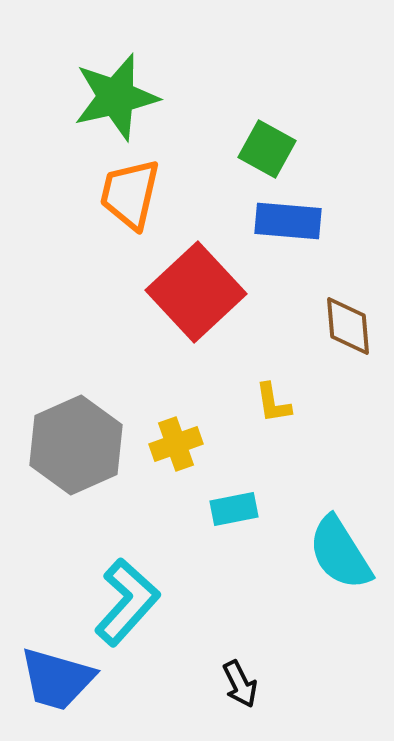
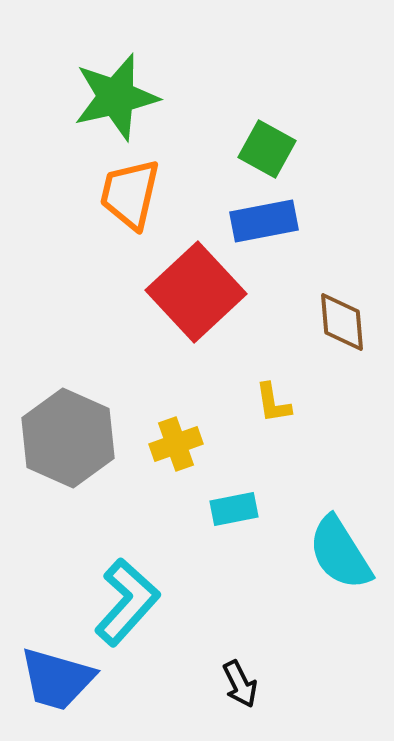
blue rectangle: moved 24 px left; rotated 16 degrees counterclockwise
brown diamond: moved 6 px left, 4 px up
gray hexagon: moved 8 px left, 7 px up; rotated 12 degrees counterclockwise
